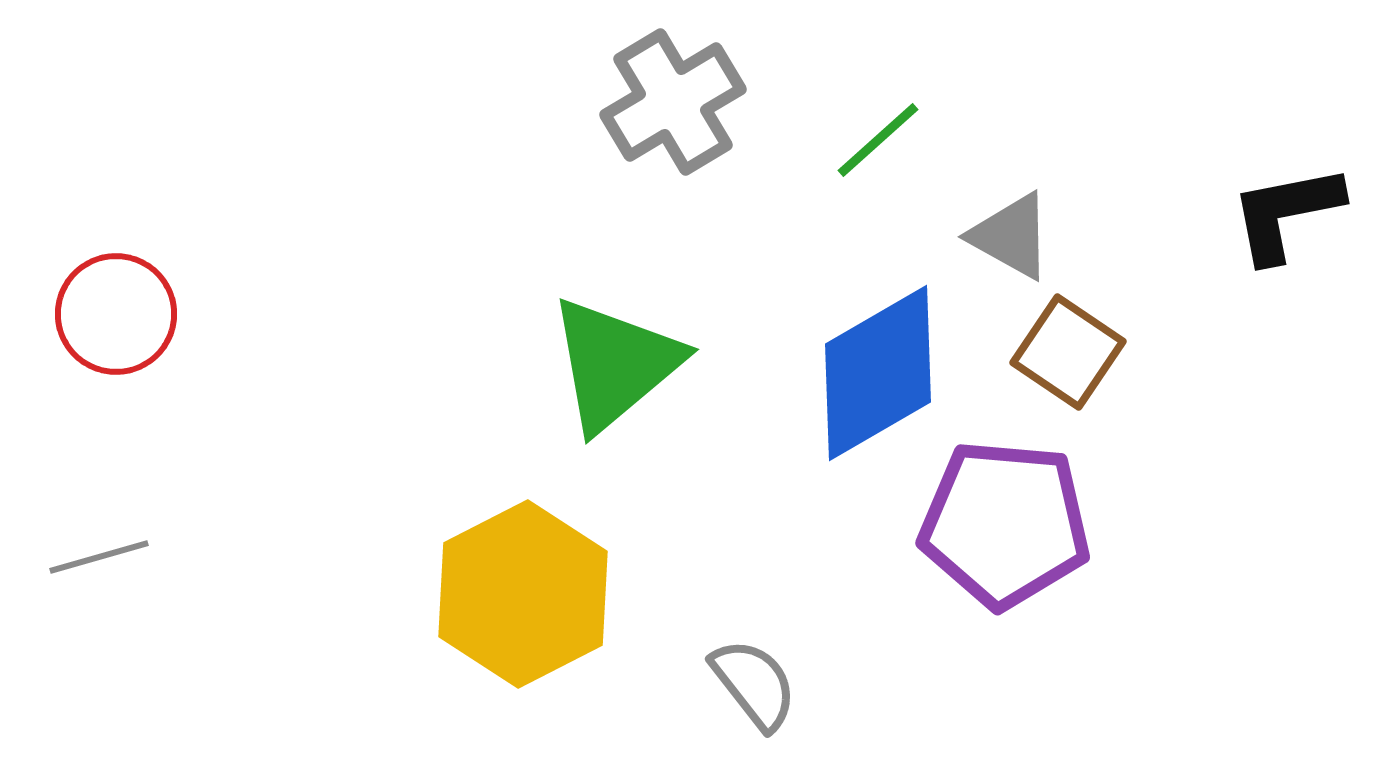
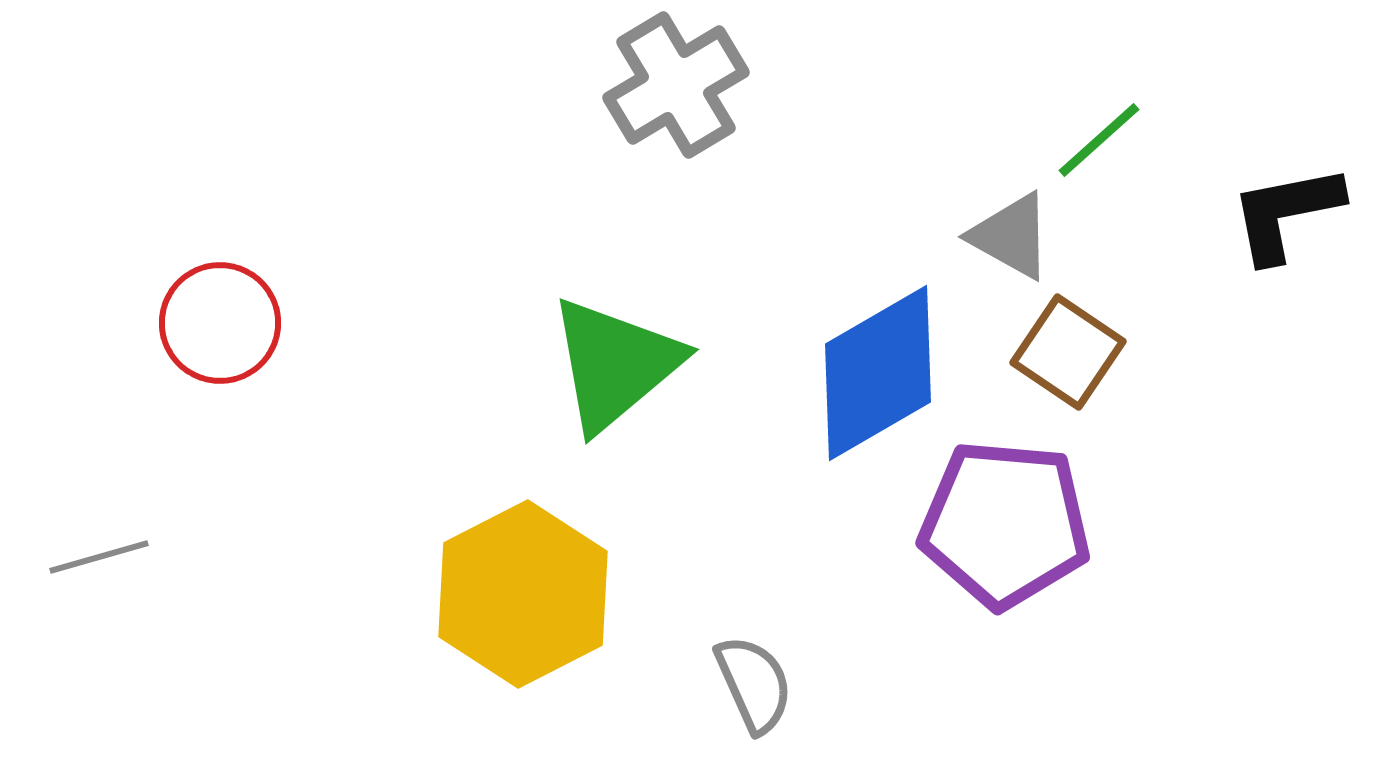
gray cross: moved 3 px right, 17 px up
green line: moved 221 px right
red circle: moved 104 px right, 9 px down
gray semicircle: rotated 14 degrees clockwise
